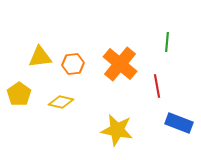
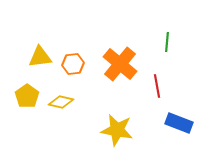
yellow pentagon: moved 8 px right, 2 px down
